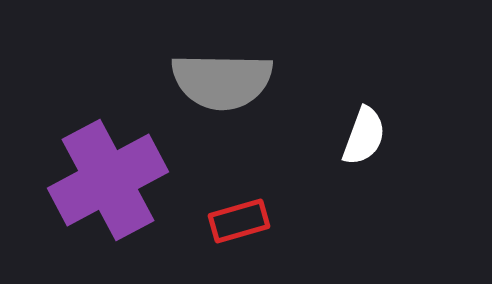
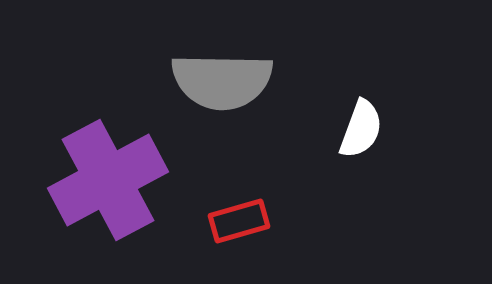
white semicircle: moved 3 px left, 7 px up
